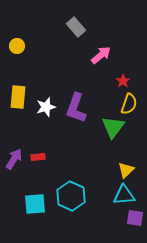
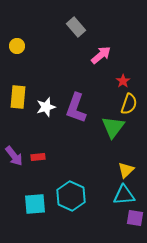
purple arrow: moved 3 px up; rotated 110 degrees clockwise
